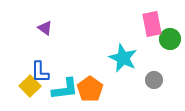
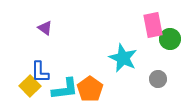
pink rectangle: moved 1 px right, 1 px down
gray circle: moved 4 px right, 1 px up
